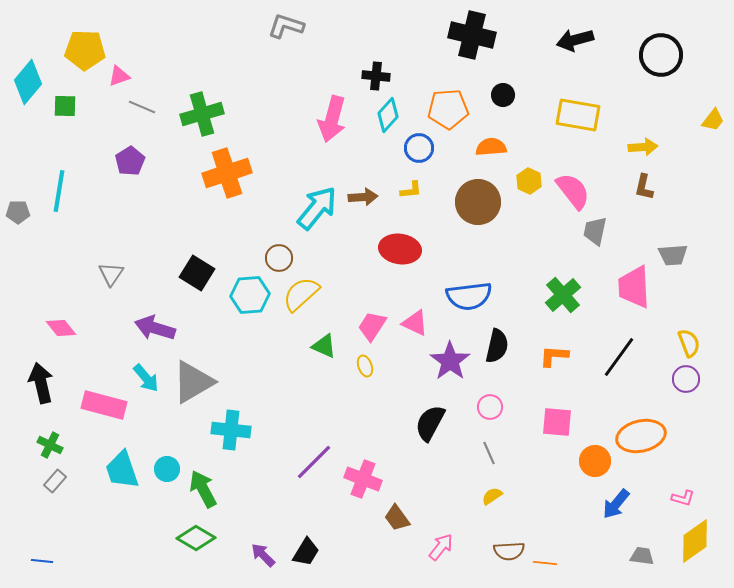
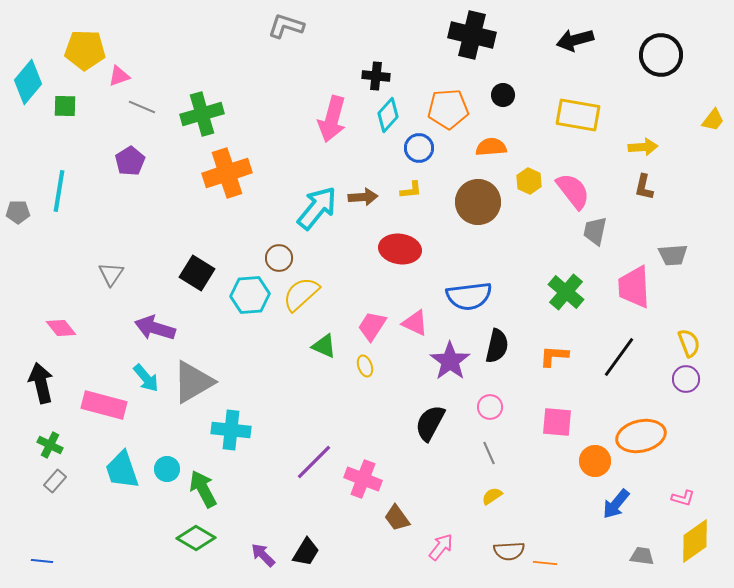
green cross at (563, 295): moved 3 px right, 3 px up; rotated 9 degrees counterclockwise
